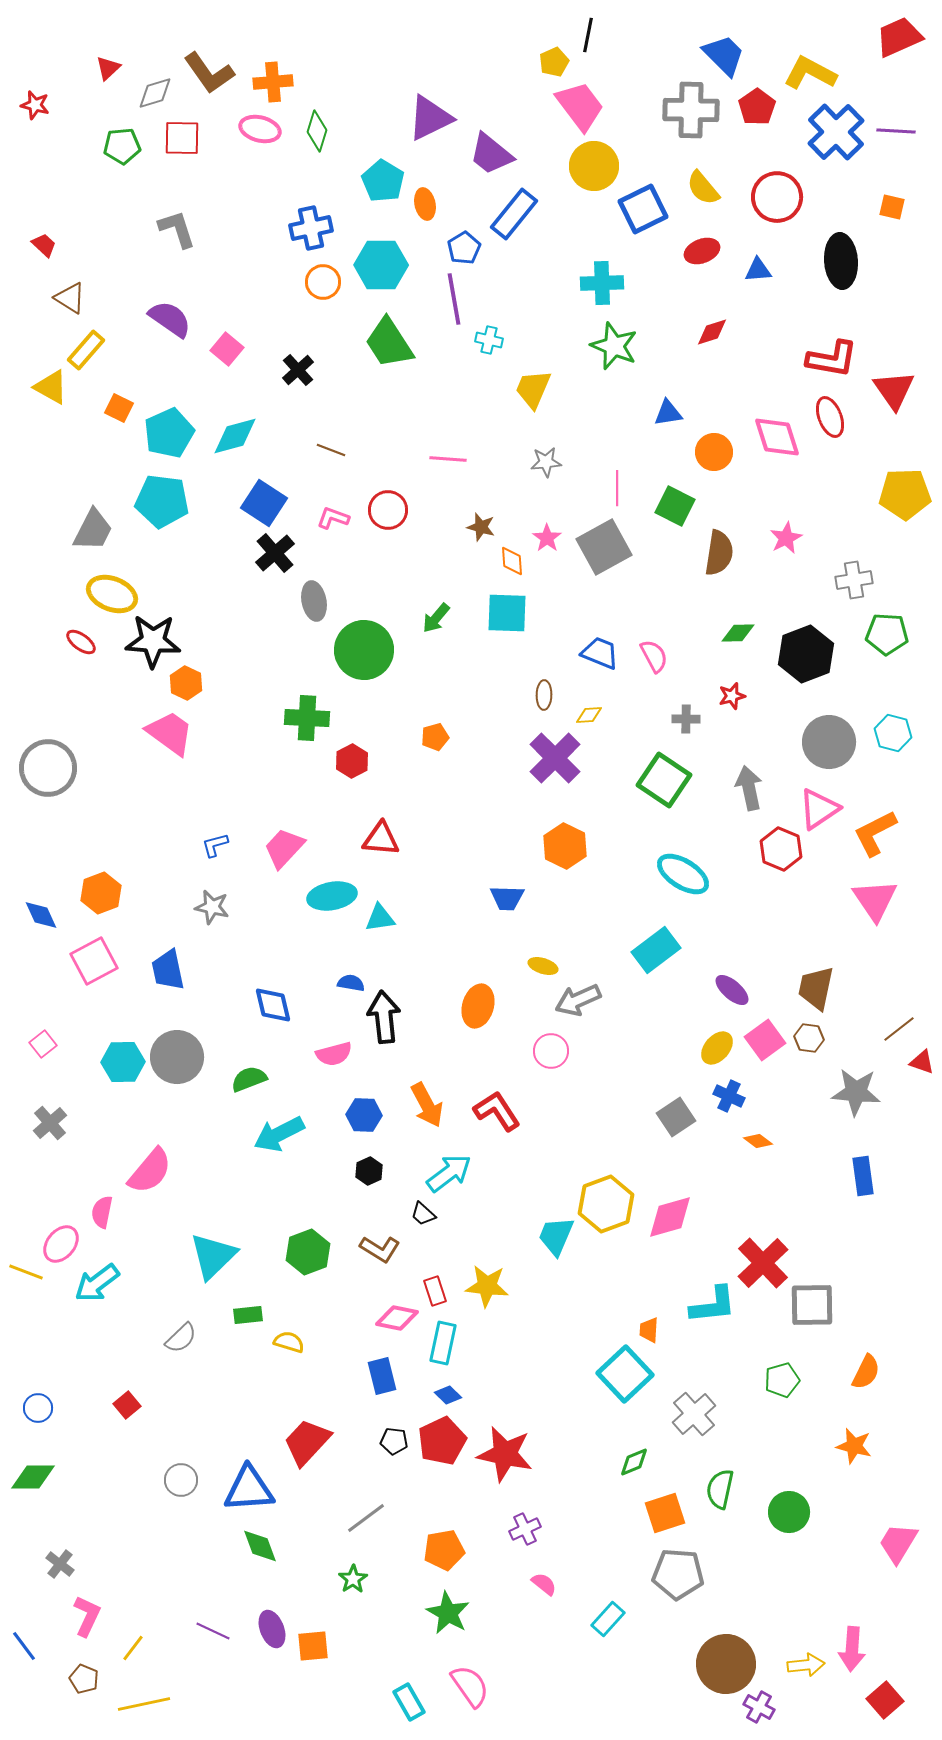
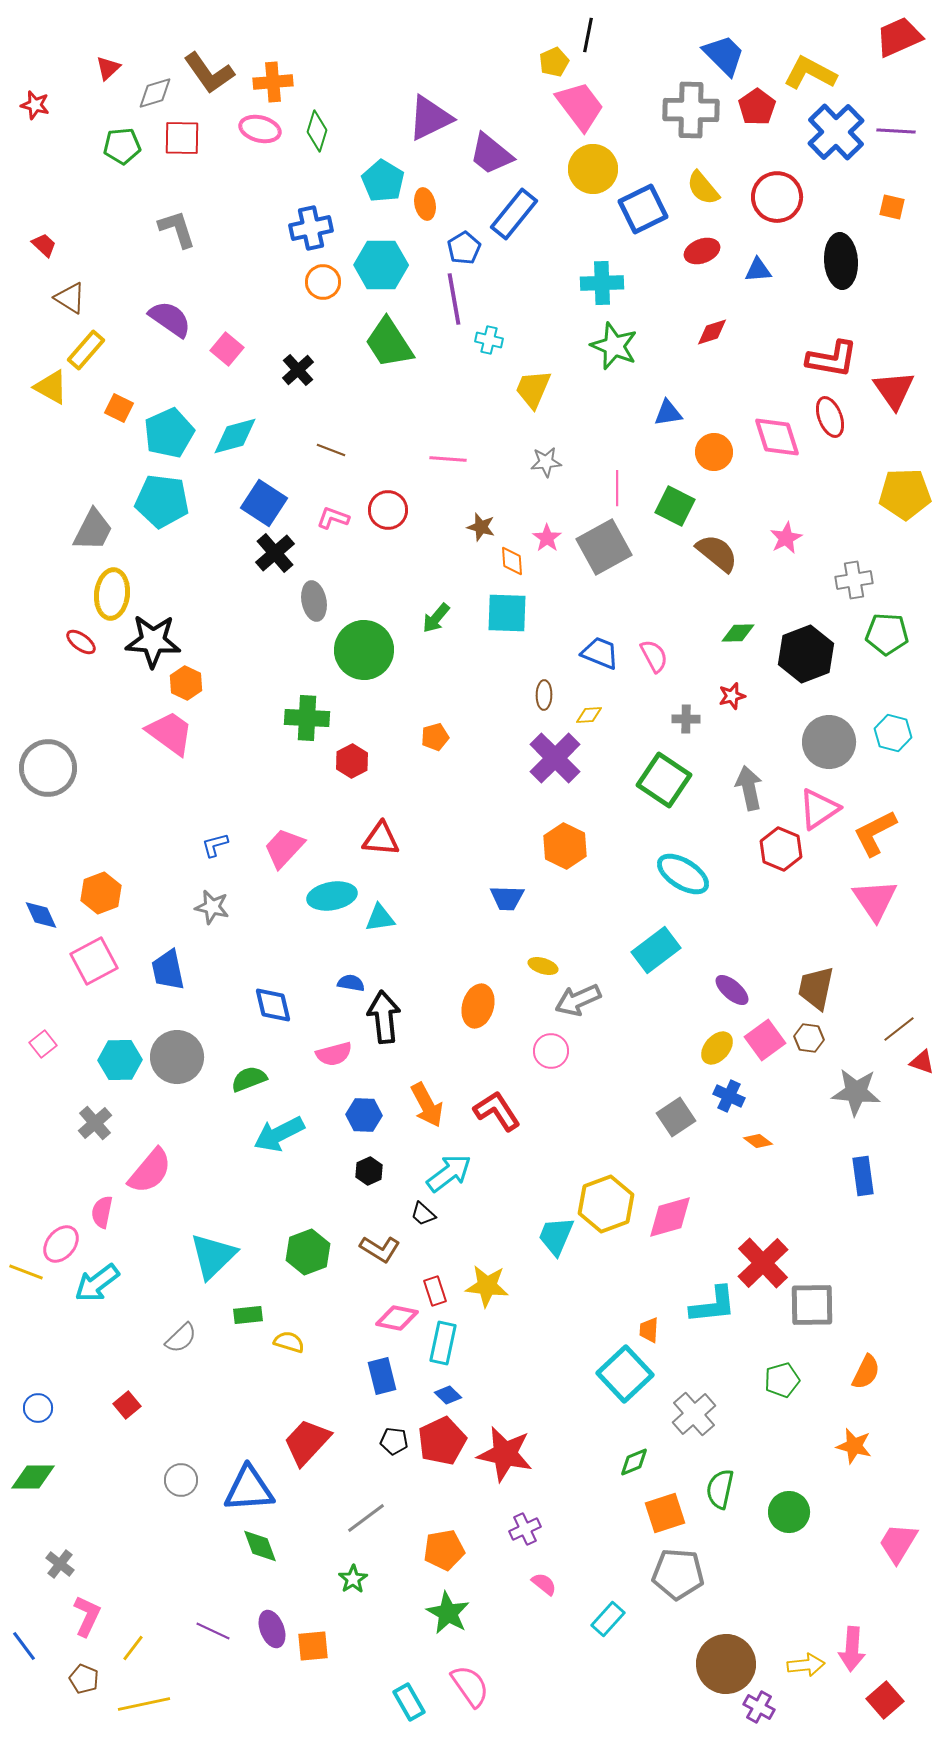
yellow circle at (594, 166): moved 1 px left, 3 px down
brown semicircle at (719, 553): moved 2 px left; rotated 60 degrees counterclockwise
yellow ellipse at (112, 594): rotated 75 degrees clockwise
cyan hexagon at (123, 1062): moved 3 px left, 2 px up
gray cross at (50, 1123): moved 45 px right
